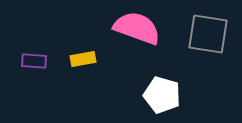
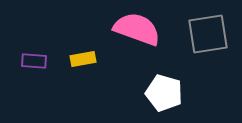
pink semicircle: moved 1 px down
gray square: rotated 18 degrees counterclockwise
white pentagon: moved 2 px right, 2 px up
